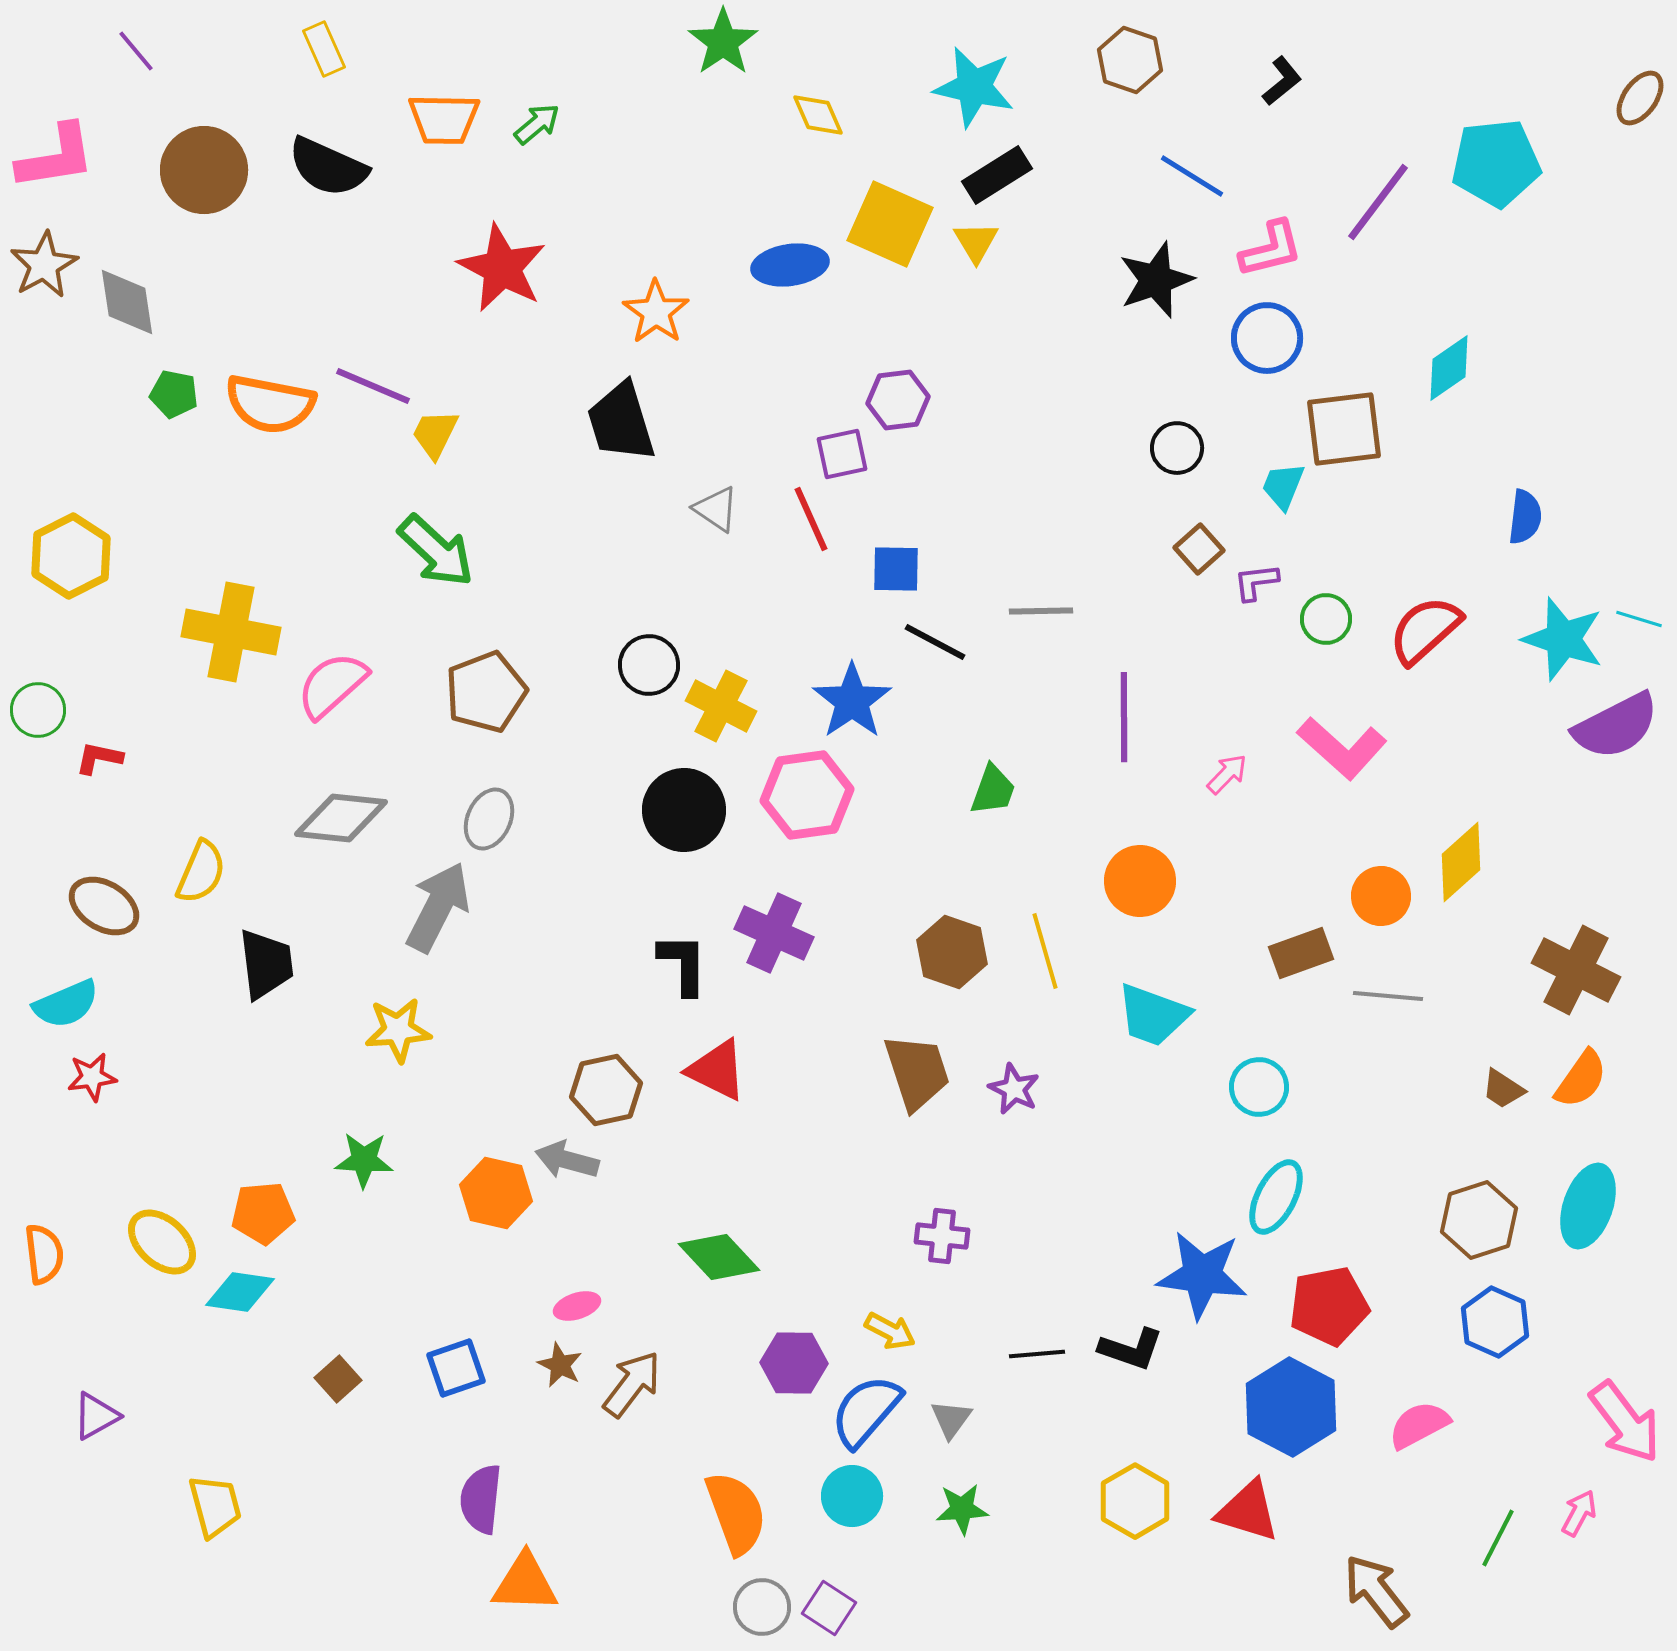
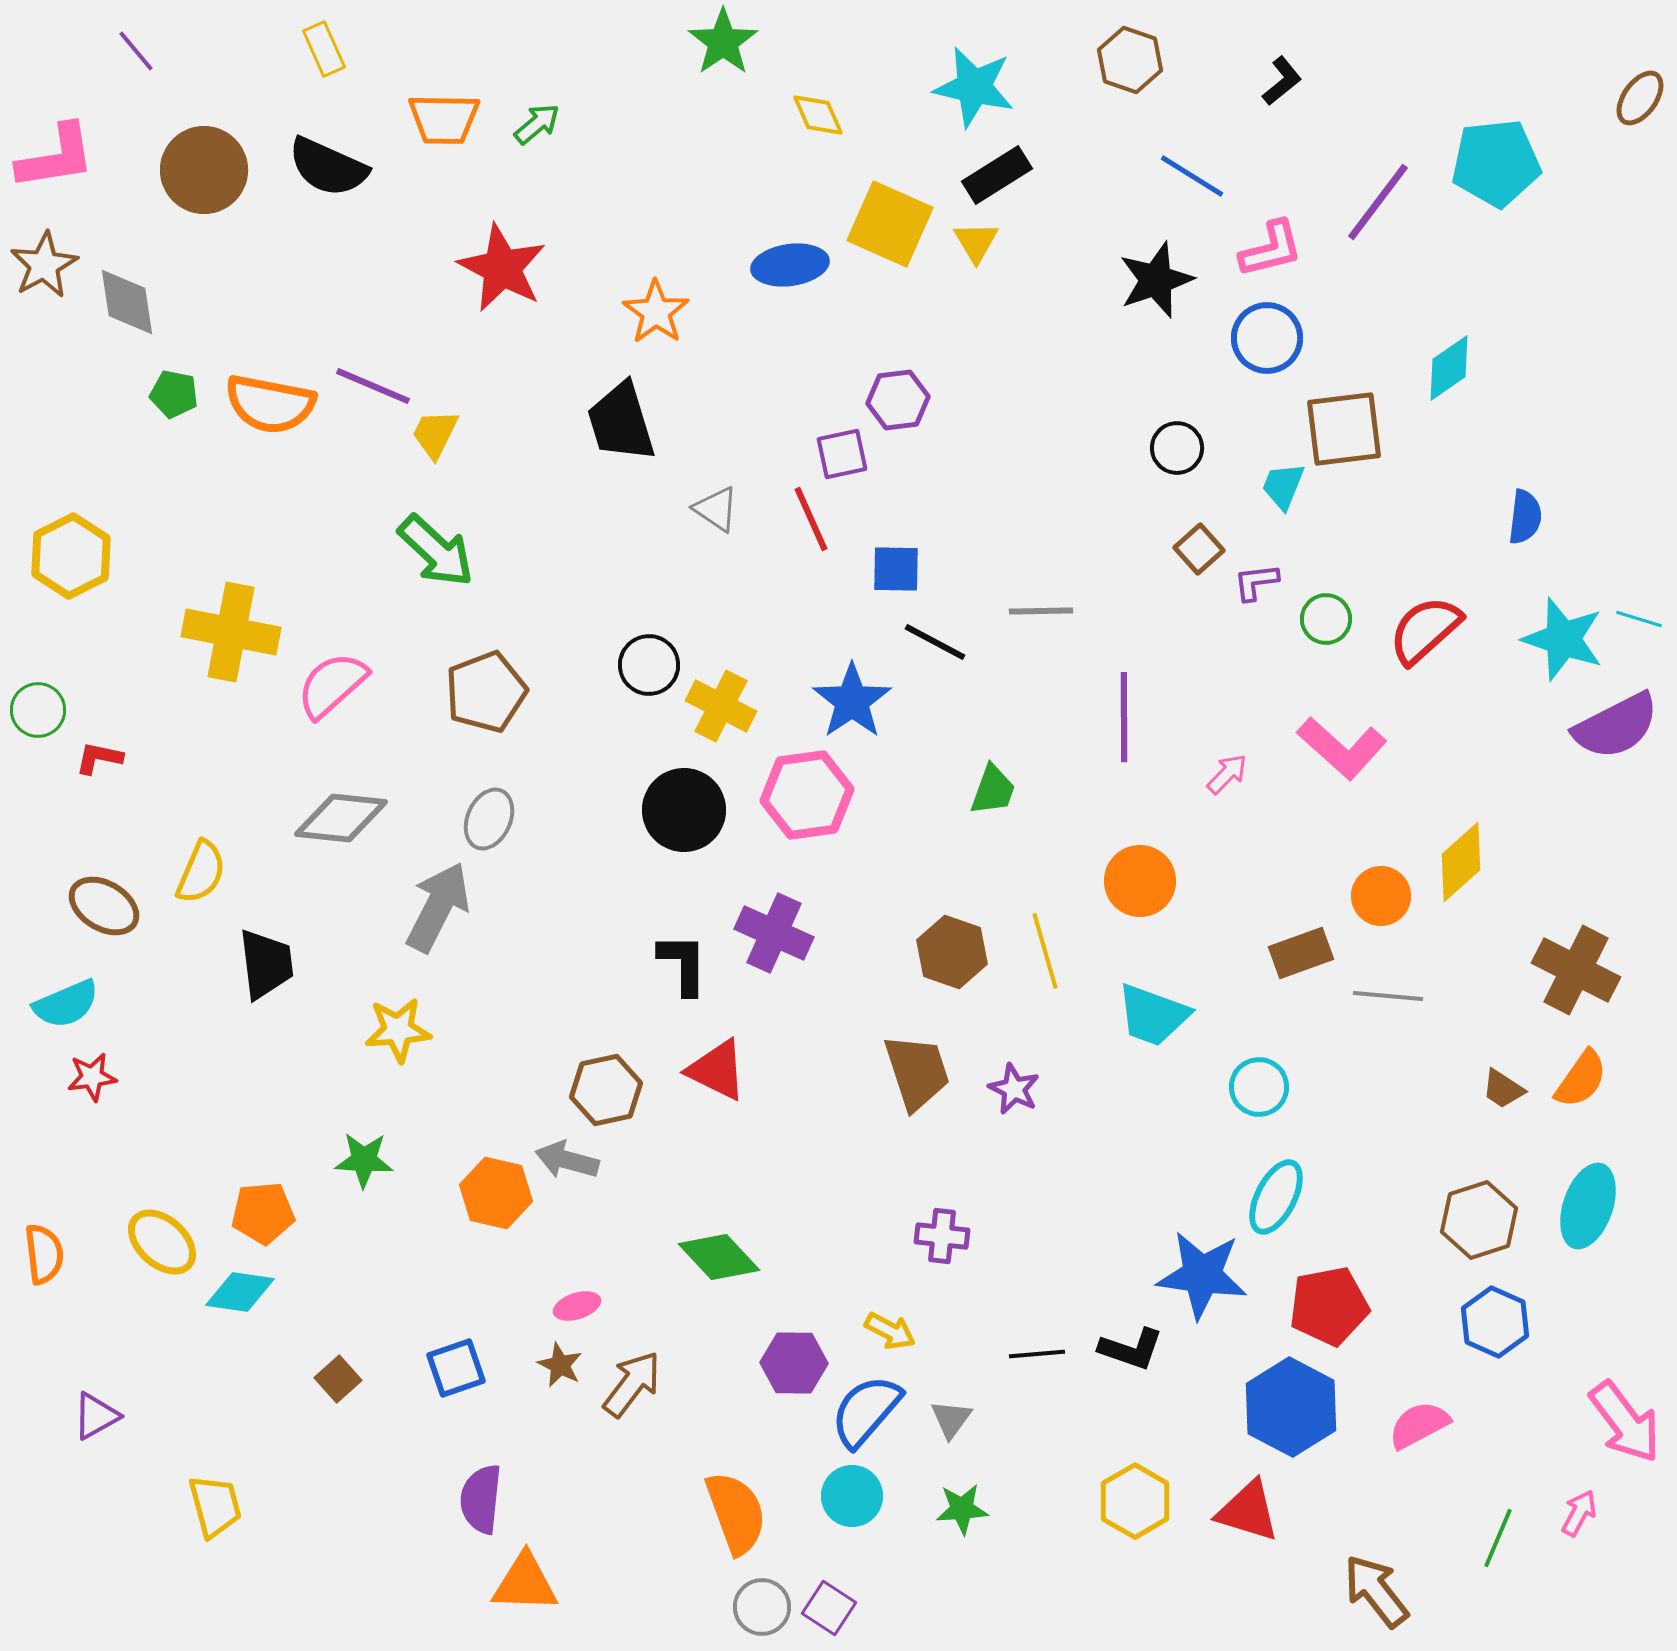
green line at (1498, 1538): rotated 4 degrees counterclockwise
